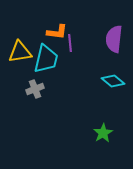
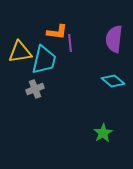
cyan trapezoid: moved 2 px left, 1 px down
